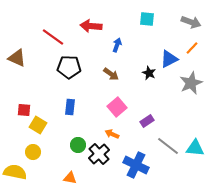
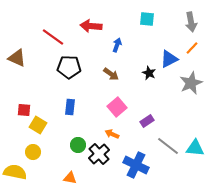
gray arrow: rotated 60 degrees clockwise
